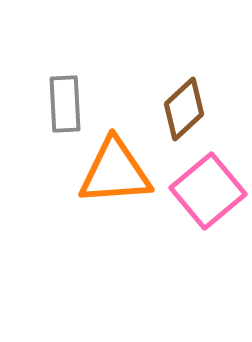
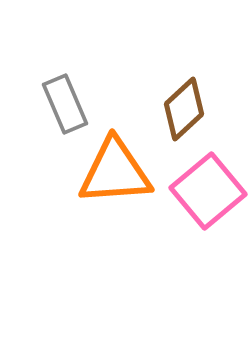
gray rectangle: rotated 20 degrees counterclockwise
